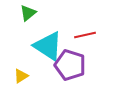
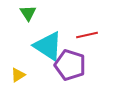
green triangle: rotated 24 degrees counterclockwise
red line: moved 2 px right
yellow triangle: moved 3 px left, 1 px up
